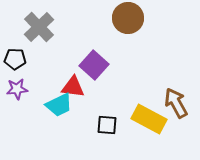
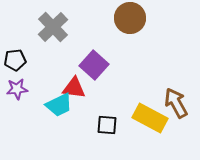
brown circle: moved 2 px right
gray cross: moved 14 px right
black pentagon: moved 1 px down; rotated 10 degrees counterclockwise
red triangle: moved 1 px right, 1 px down
yellow rectangle: moved 1 px right, 1 px up
